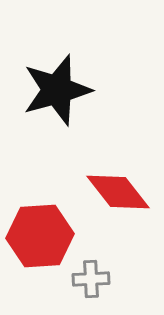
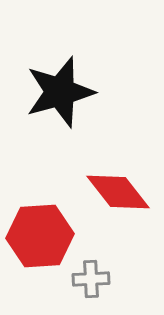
black star: moved 3 px right, 2 px down
